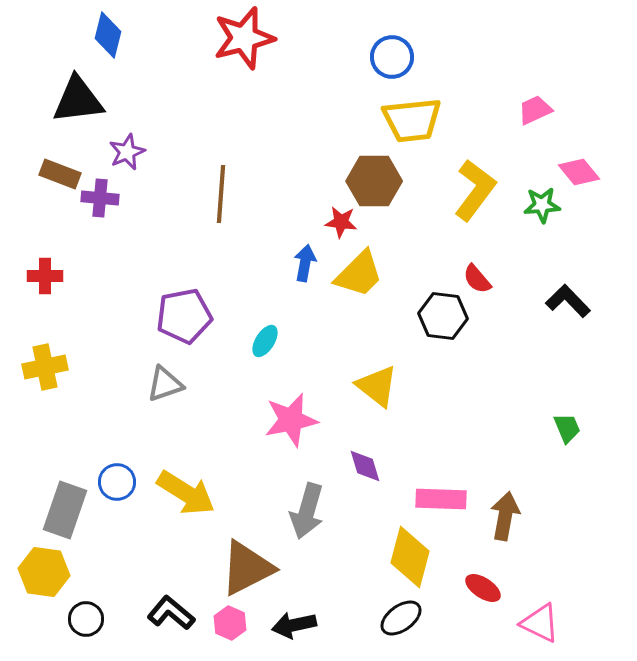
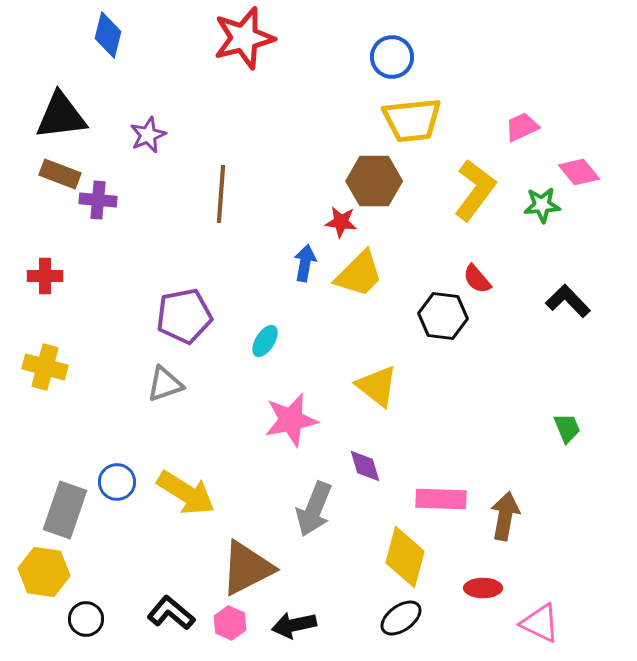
black triangle at (78, 100): moved 17 px left, 16 px down
pink trapezoid at (535, 110): moved 13 px left, 17 px down
purple star at (127, 152): moved 21 px right, 17 px up
purple cross at (100, 198): moved 2 px left, 2 px down
yellow cross at (45, 367): rotated 27 degrees clockwise
gray arrow at (307, 511): moved 7 px right, 2 px up; rotated 6 degrees clockwise
yellow diamond at (410, 557): moved 5 px left
red ellipse at (483, 588): rotated 33 degrees counterclockwise
